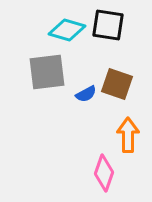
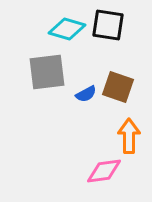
cyan diamond: moved 1 px up
brown square: moved 1 px right, 3 px down
orange arrow: moved 1 px right, 1 px down
pink diamond: moved 2 px up; rotated 63 degrees clockwise
